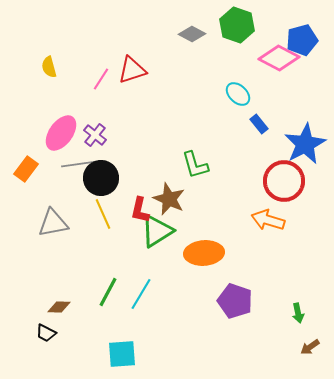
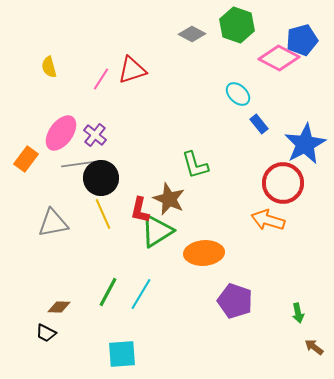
orange rectangle: moved 10 px up
red circle: moved 1 px left, 2 px down
brown arrow: moved 4 px right; rotated 72 degrees clockwise
